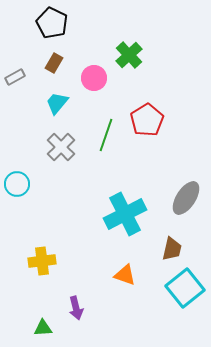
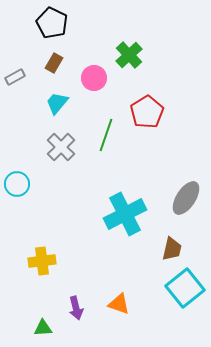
red pentagon: moved 8 px up
orange triangle: moved 6 px left, 29 px down
